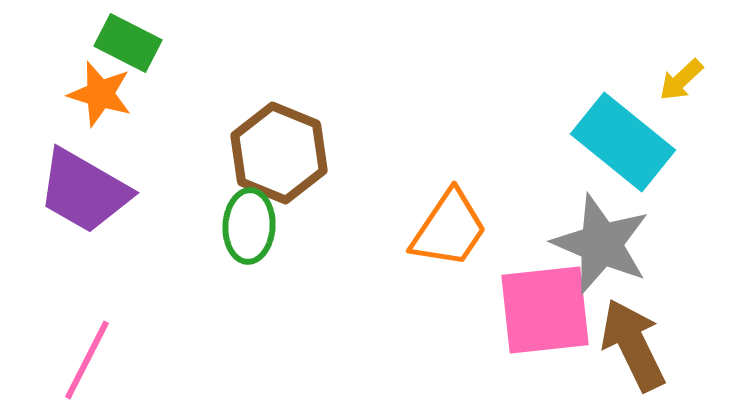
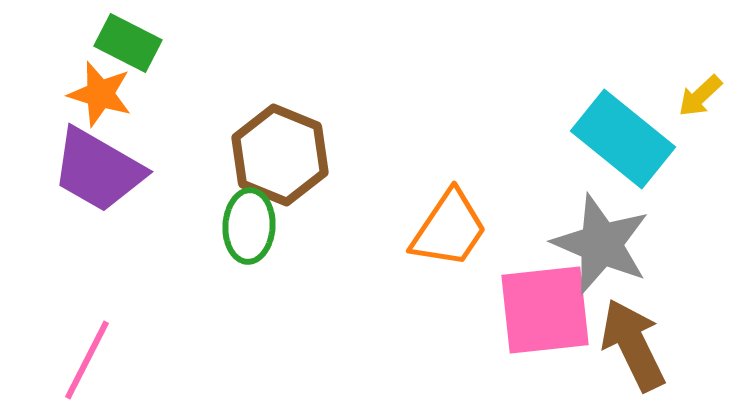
yellow arrow: moved 19 px right, 16 px down
cyan rectangle: moved 3 px up
brown hexagon: moved 1 px right, 2 px down
purple trapezoid: moved 14 px right, 21 px up
